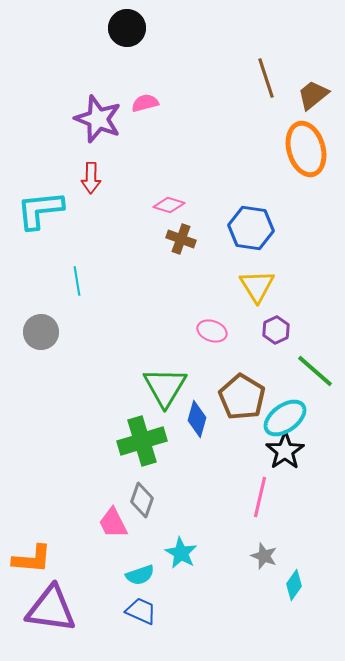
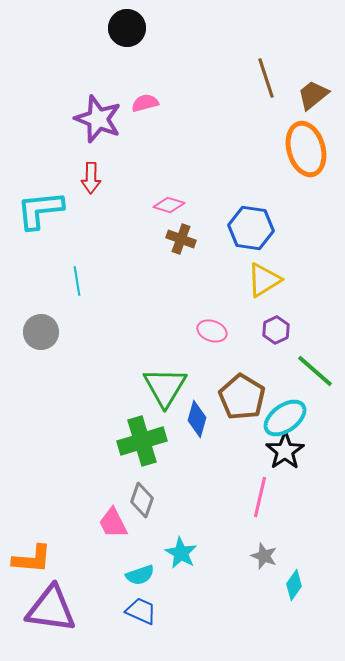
yellow triangle: moved 7 px right, 6 px up; rotated 30 degrees clockwise
